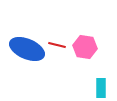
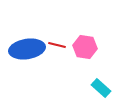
blue ellipse: rotated 32 degrees counterclockwise
cyan rectangle: rotated 48 degrees counterclockwise
